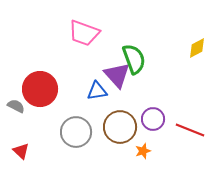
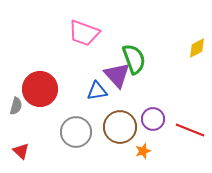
gray semicircle: rotated 78 degrees clockwise
